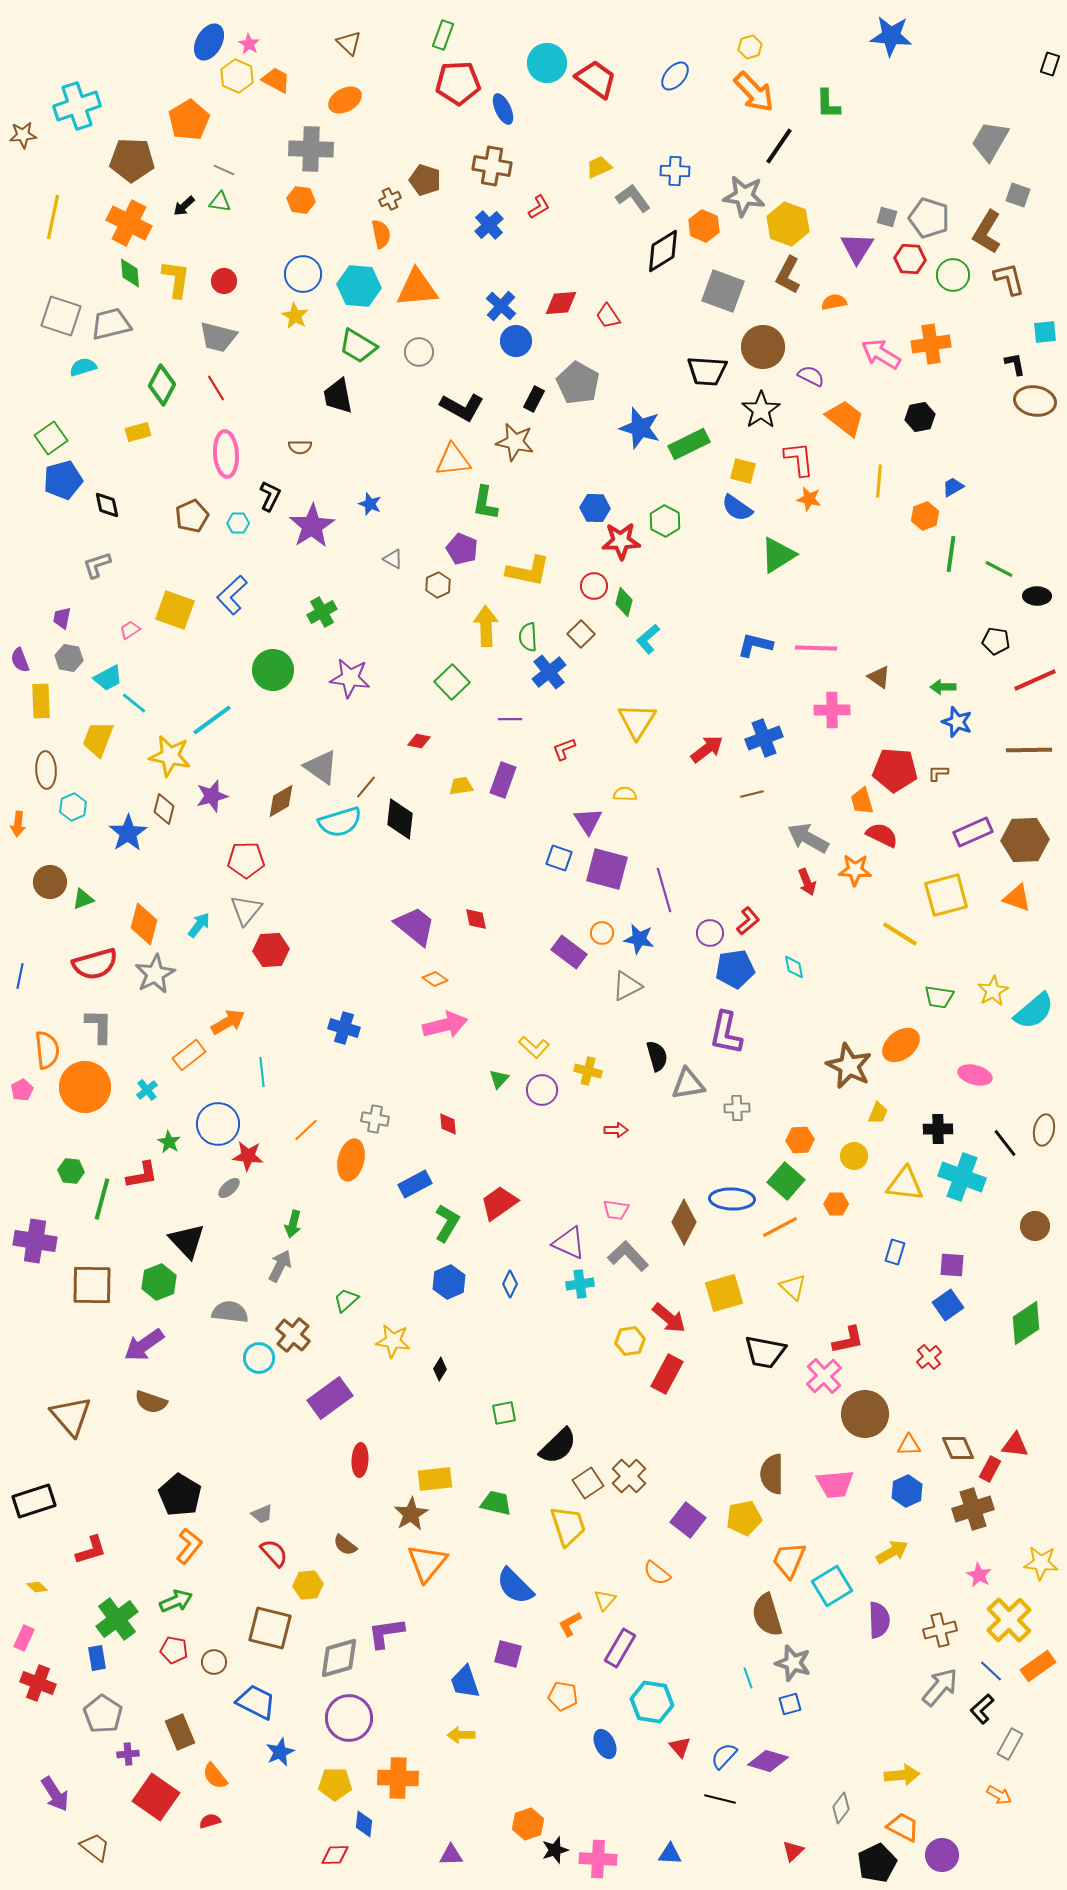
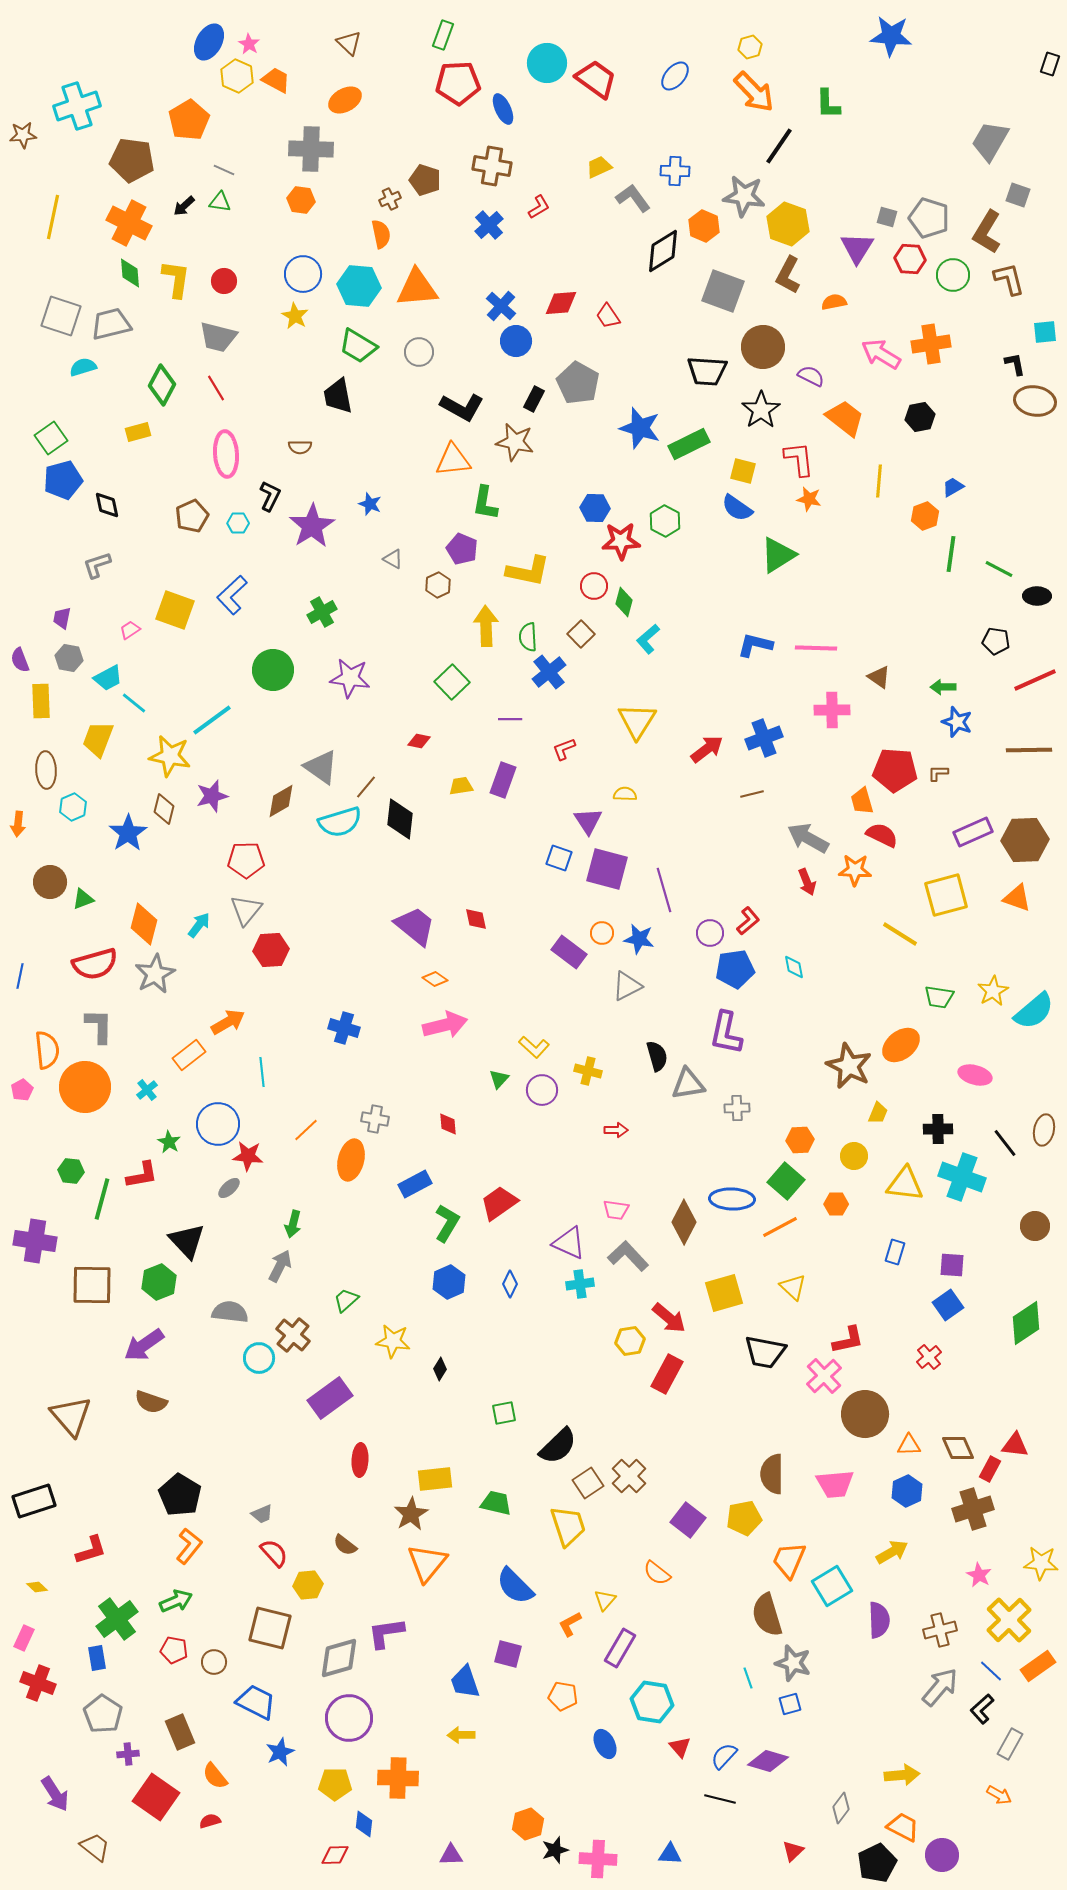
brown pentagon at (132, 160): rotated 6 degrees clockwise
